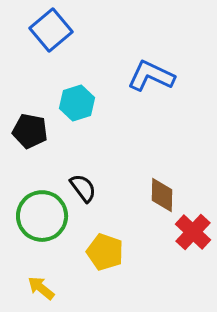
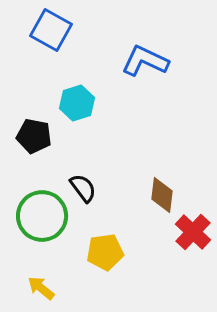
blue square: rotated 21 degrees counterclockwise
blue L-shape: moved 6 px left, 15 px up
black pentagon: moved 4 px right, 5 px down
brown diamond: rotated 6 degrees clockwise
yellow pentagon: rotated 27 degrees counterclockwise
